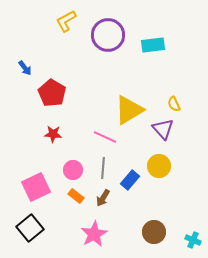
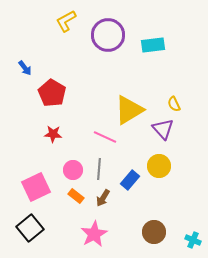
gray line: moved 4 px left, 1 px down
